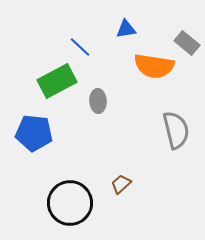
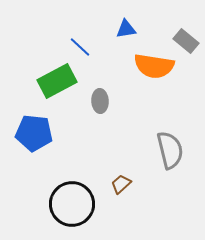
gray rectangle: moved 1 px left, 2 px up
gray ellipse: moved 2 px right
gray semicircle: moved 6 px left, 20 px down
black circle: moved 2 px right, 1 px down
